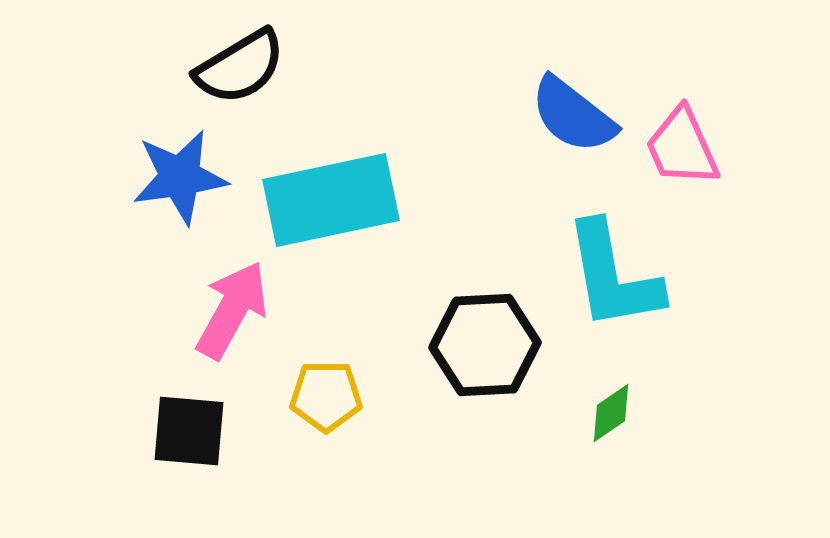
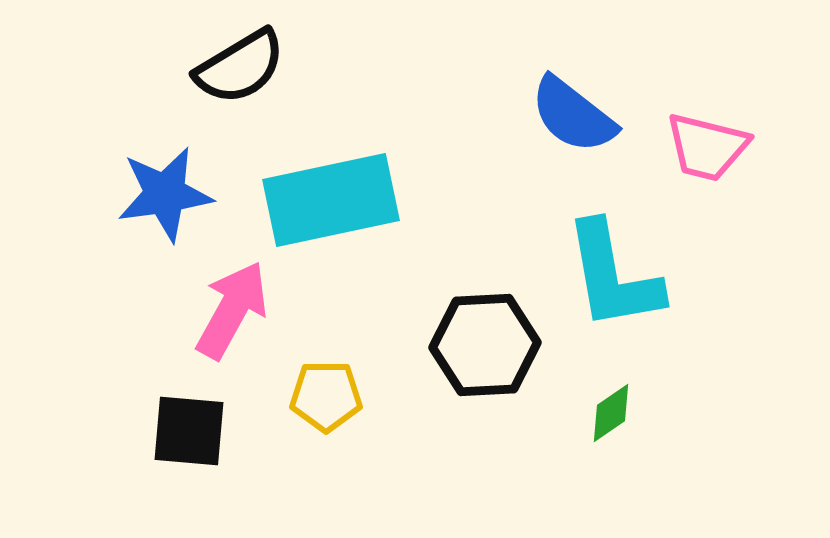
pink trapezoid: moved 25 px right; rotated 52 degrees counterclockwise
blue star: moved 15 px left, 17 px down
